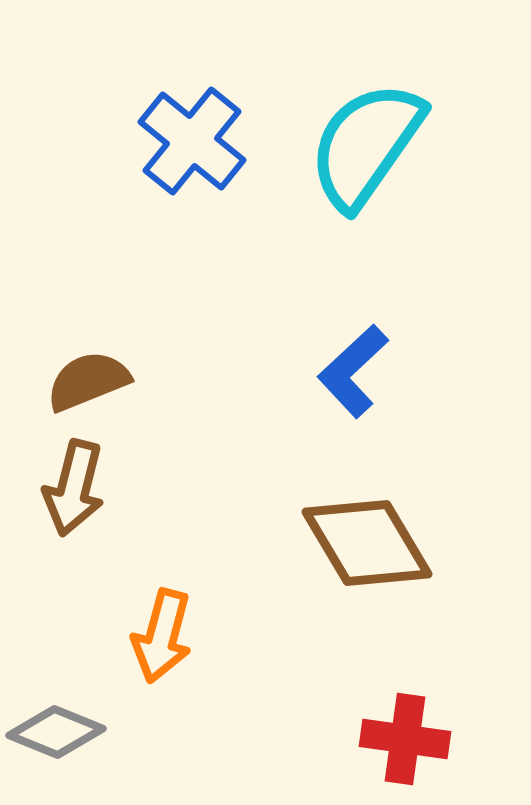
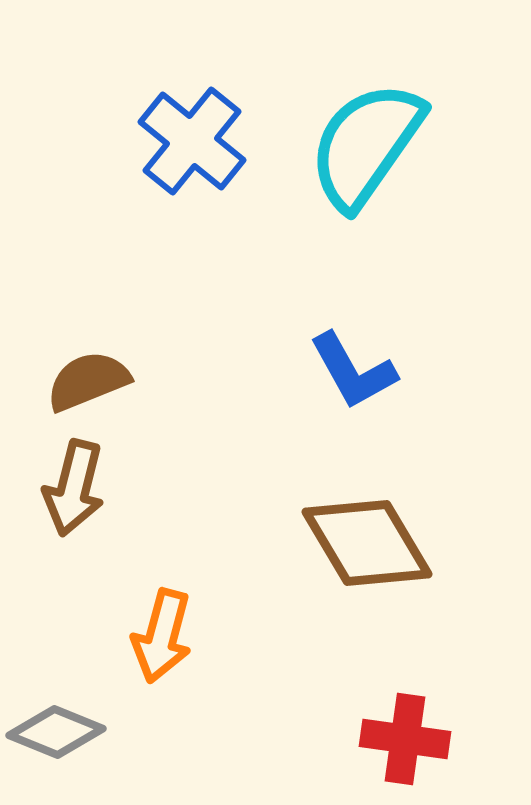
blue L-shape: rotated 76 degrees counterclockwise
